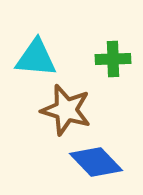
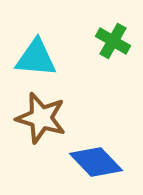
green cross: moved 18 px up; rotated 32 degrees clockwise
brown star: moved 25 px left, 8 px down
